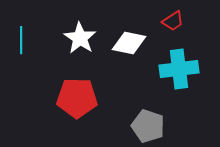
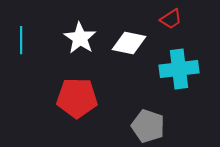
red trapezoid: moved 2 px left, 2 px up
